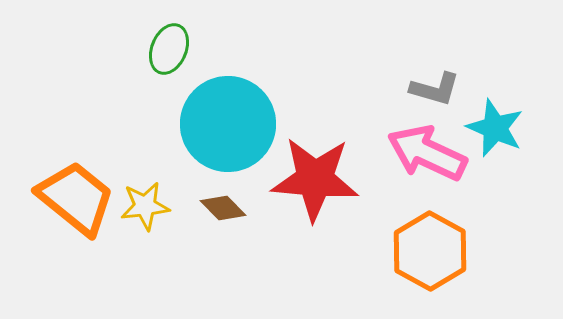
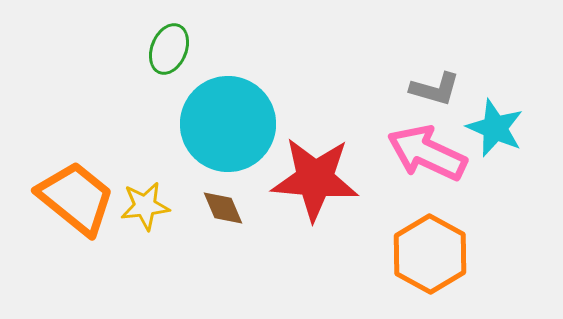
brown diamond: rotated 21 degrees clockwise
orange hexagon: moved 3 px down
